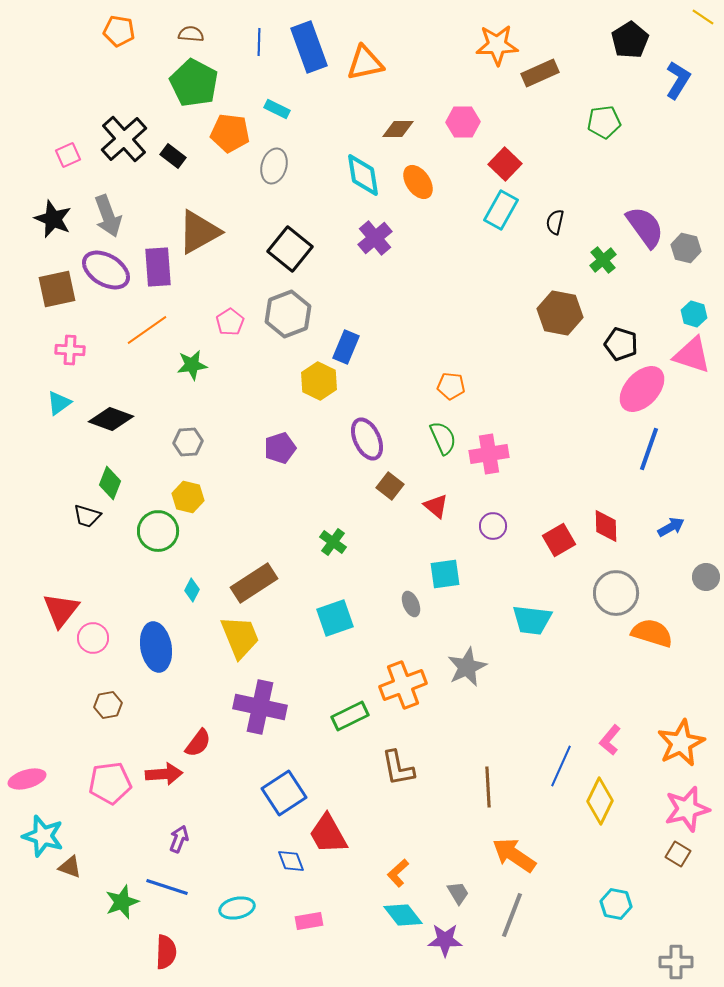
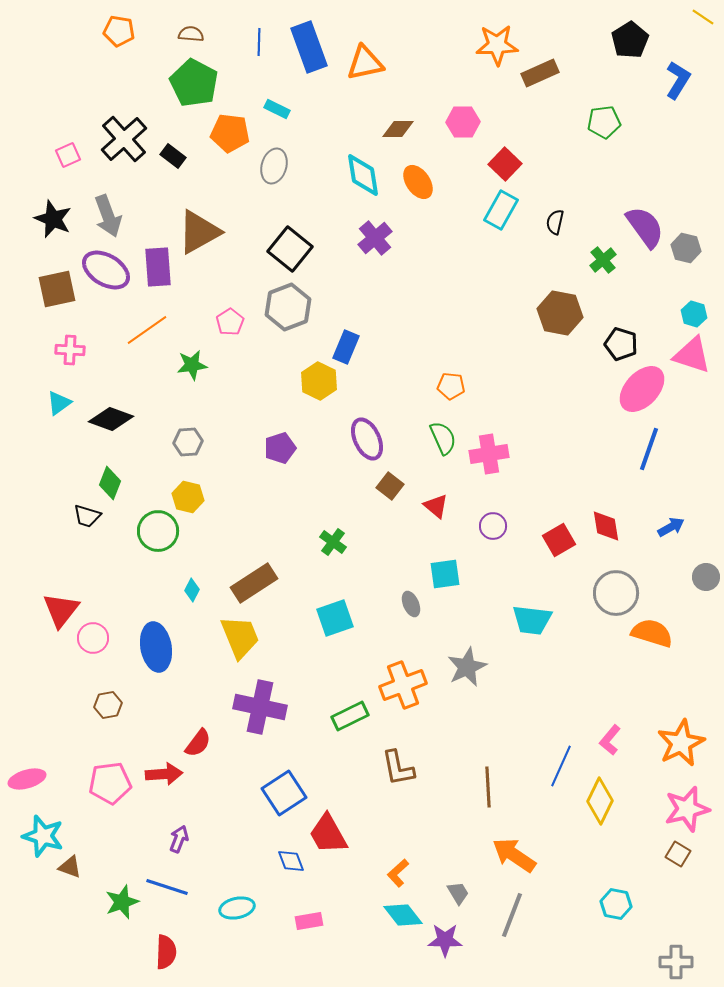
gray hexagon at (288, 314): moved 7 px up
red diamond at (606, 526): rotated 8 degrees counterclockwise
